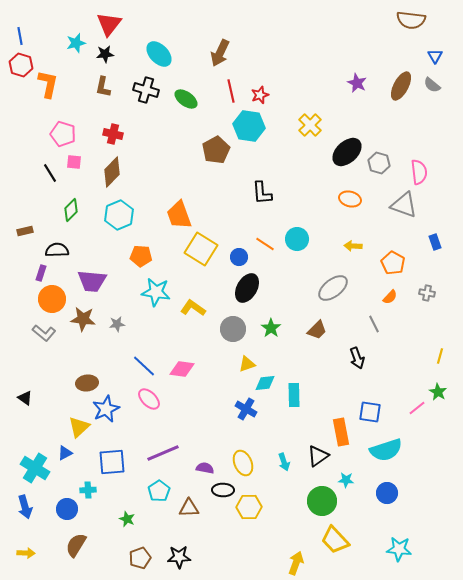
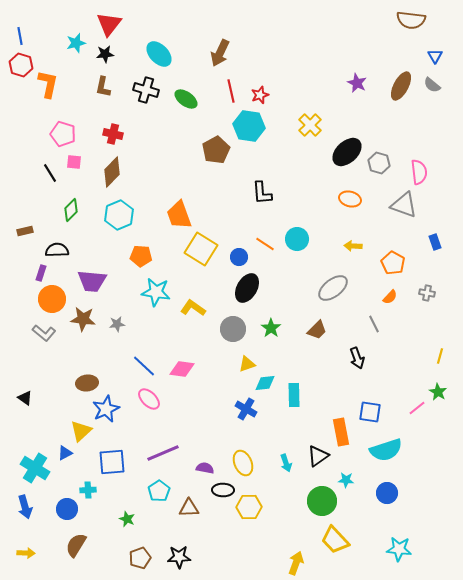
yellow triangle at (79, 427): moved 2 px right, 4 px down
cyan arrow at (284, 462): moved 2 px right, 1 px down
